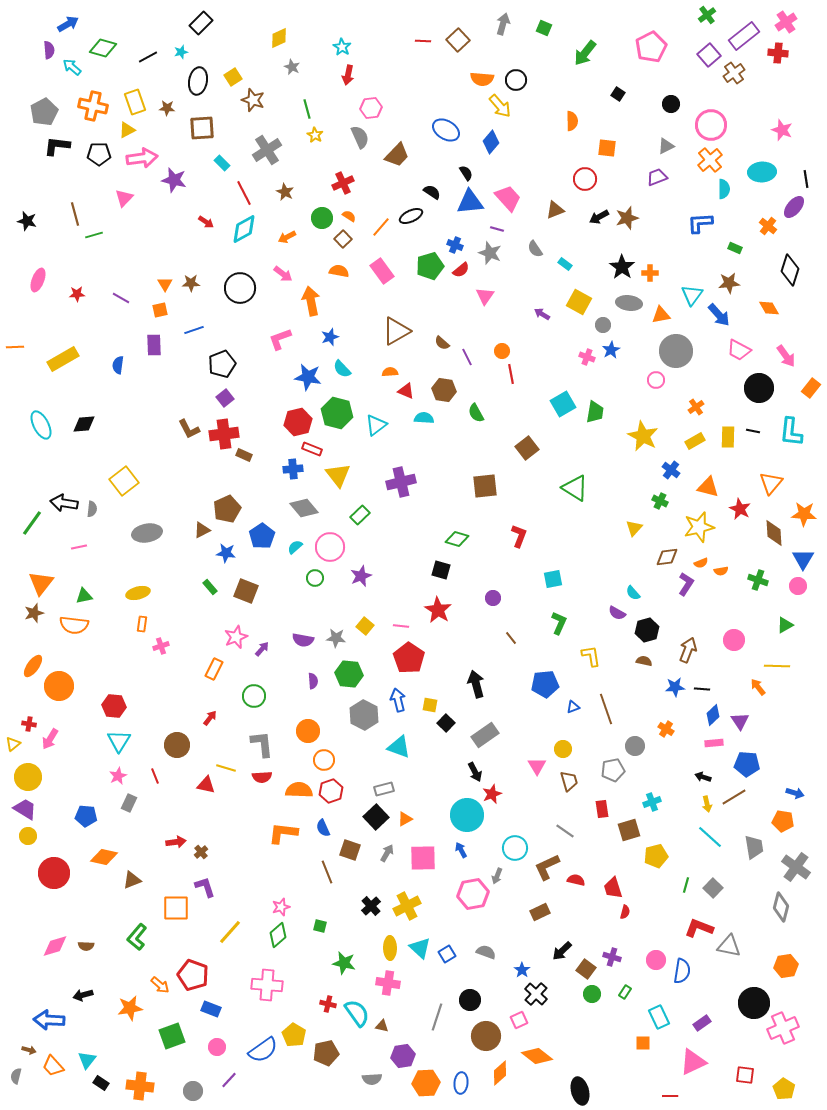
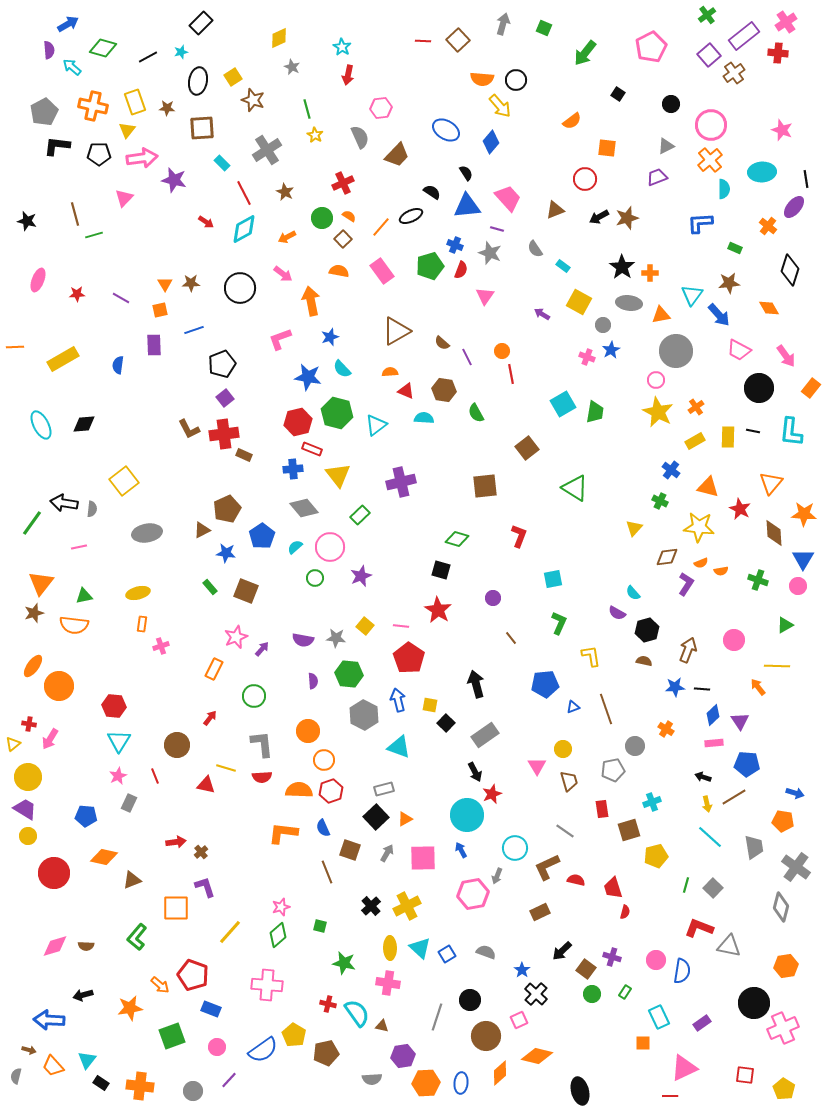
pink hexagon at (371, 108): moved 10 px right
orange semicircle at (572, 121): rotated 54 degrees clockwise
yellow triangle at (127, 130): rotated 24 degrees counterclockwise
blue triangle at (470, 202): moved 3 px left, 4 px down
cyan rectangle at (565, 264): moved 2 px left, 2 px down
red semicircle at (461, 270): rotated 30 degrees counterclockwise
yellow star at (643, 436): moved 15 px right, 24 px up
yellow star at (699, 527): rotated 20 degrees clockwise
orange diamond at (537, 1056): rotated 24 degrees counterclockwise
pink triangle at (693, 1062): moved 9 px left, 6 px down
